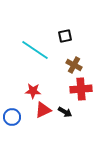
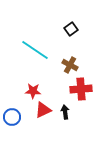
black square: moved 6 px right, 7 px up; rotated 24 degrees counterclockwise
brown cross: moved 4 px left
black arrow: rotated 128 degrees counterclockwise
